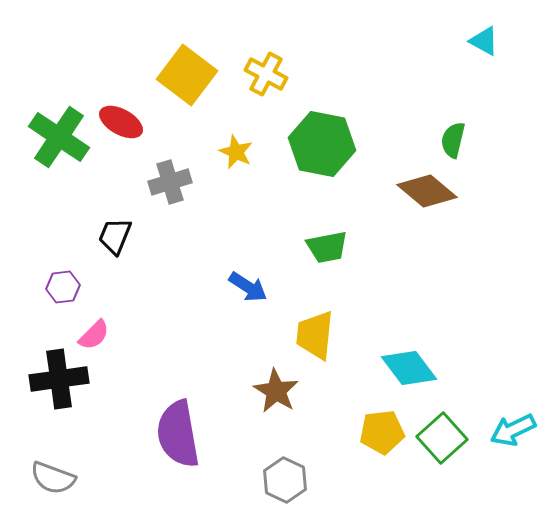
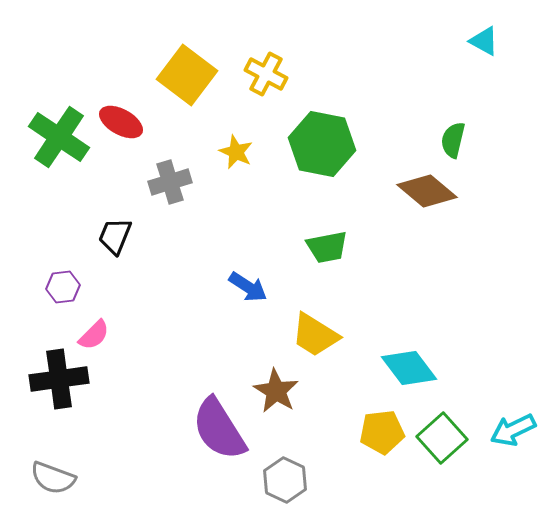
yellow trapezoid: rotated 64 degrees counterclockwise
purple semicircle: moved 41 px right, 5 px up; rotated 22 degrees counterclockwise
